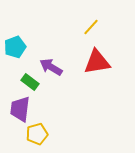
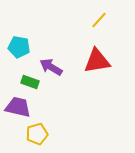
yellow line: moved 8 px right, 7 px up
cyan pentagon: moved 4 px right; rotated 30 degrees clockwise
red triangle: moved 1 px up
green rectangle: rotated 18 degrees counterclockwise
purple trapezoid: moved 2 px left, 2 px up; rotated 96 degrees clockwise
